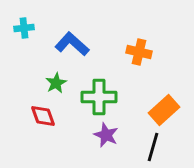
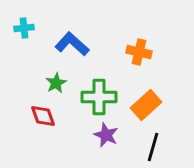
orange rectangle: moved 18 px left, 5 px up
